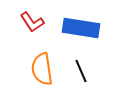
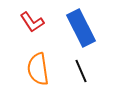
blue rectangle: rotated 54 degrees clockwise
orange semicircle: moved 4 px left
